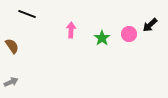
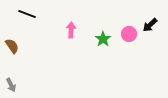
green star: moved 1 px right, 1 px down
gray arrow: moved 3 px down; rotated 88 degrees clockwise
